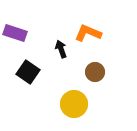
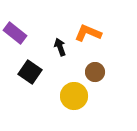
purple rectangle: rotated 20 degrees clockwise
black arrow: moved 1 px left, 2 px up
black square: moved 2 px right
yellow circle: moved 8 px up
